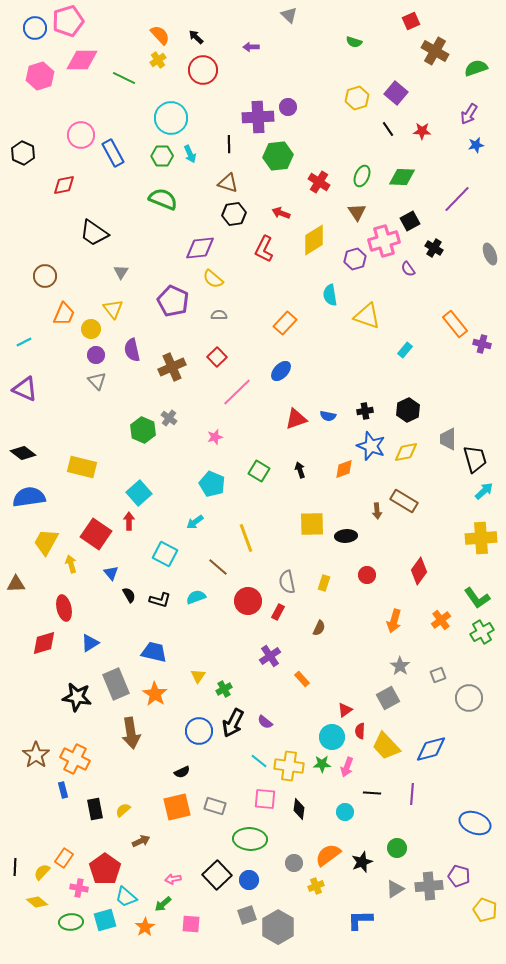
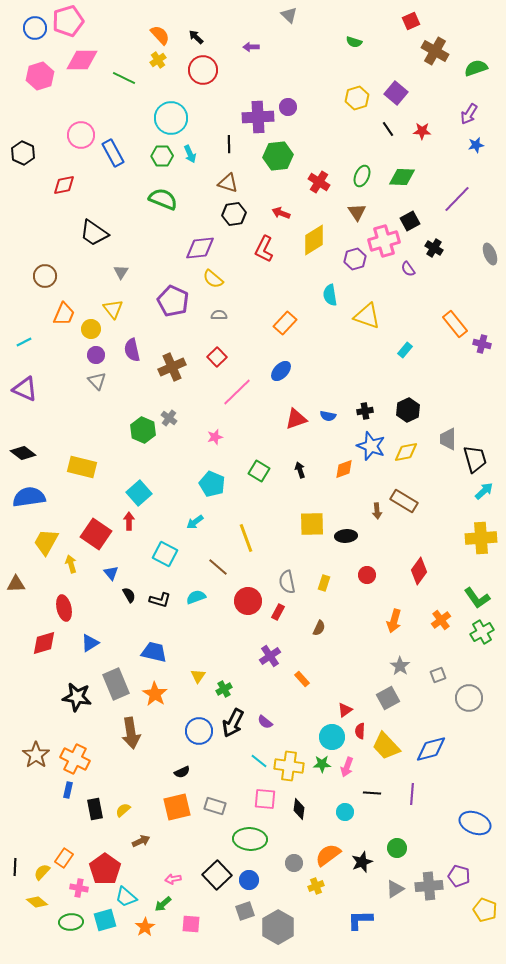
blue rectangle at (63, 790): moved 5 px right; rotated 28 degrees clockwise
gray square at (247, 915): moved 2 px left, 4 px up
